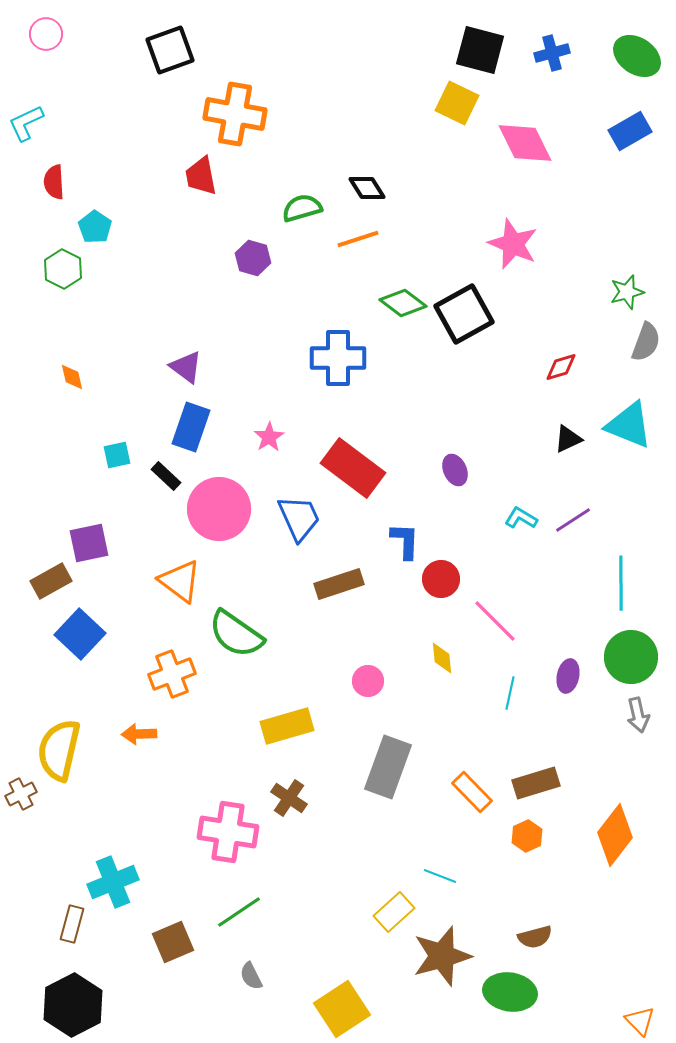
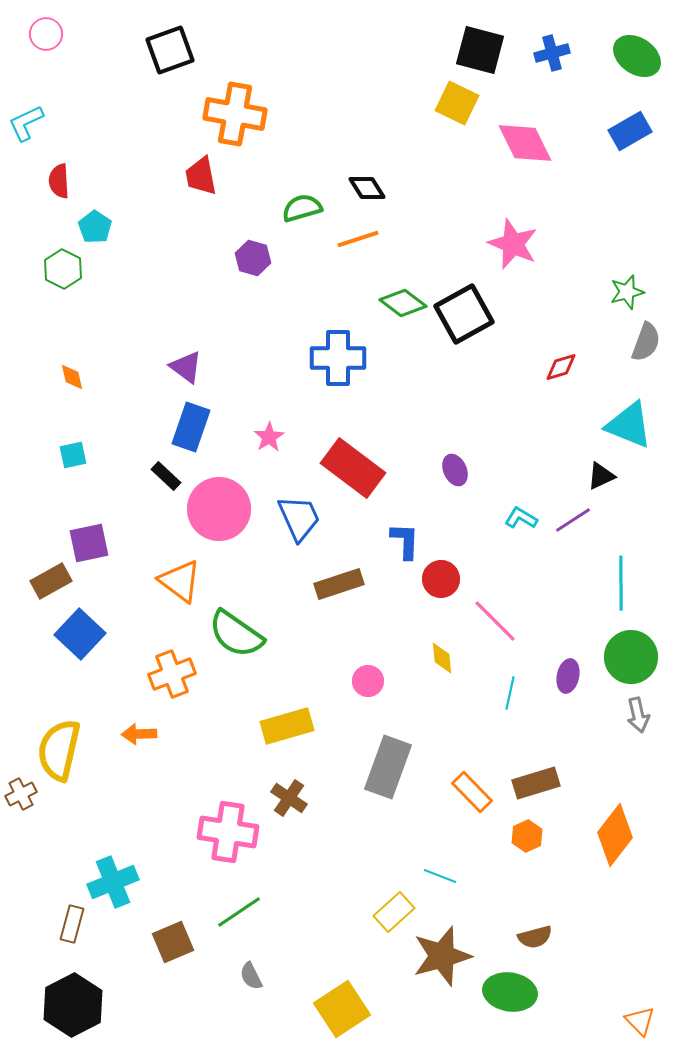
red semicircle at (54, 182): moved 5 px right, 1 px up
black triangle at (568, 439): moved 33 px right, 37 px down
cyan square at (117, 455): moved 44 px left
